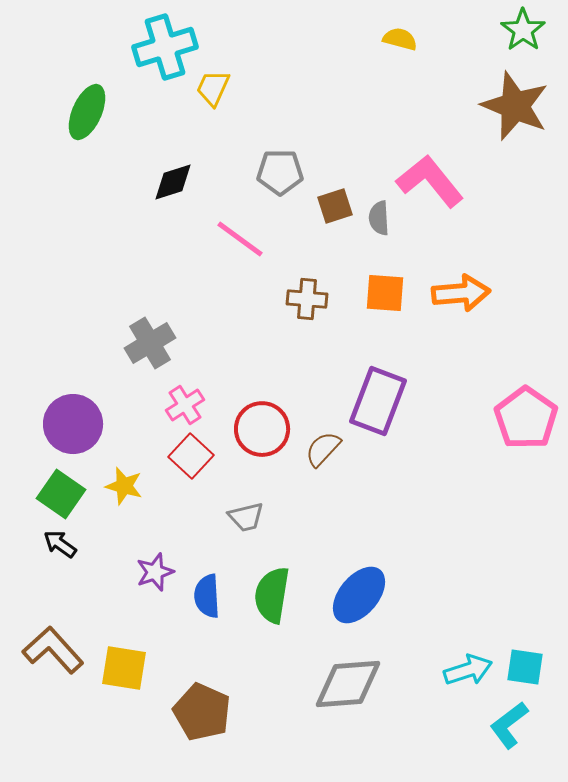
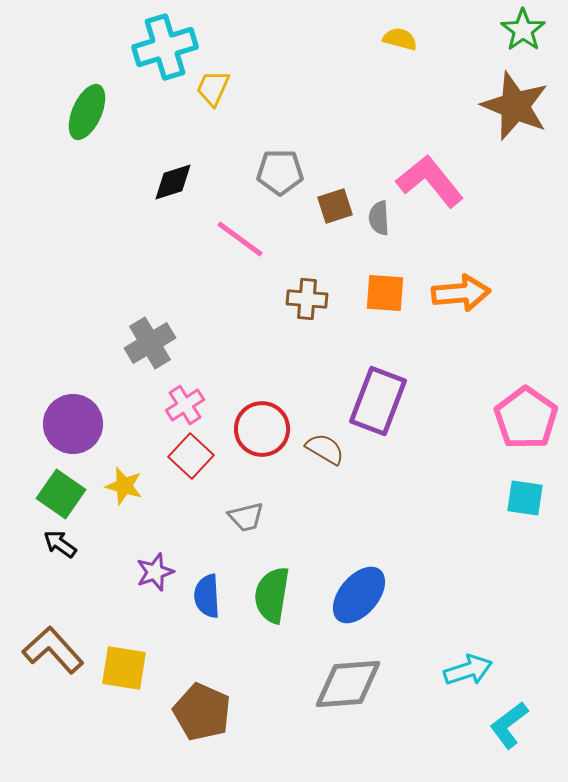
brown semicircle: moved 2 px right; rotated 78 degrees clockwise
cyan square: moved 169 px up
